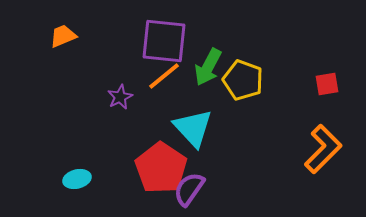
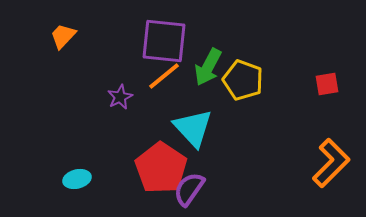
orange trapezoid: rotated 24 degrees counterclockwise
orange L-shape: moved 8 px right, 14 px down
